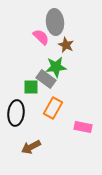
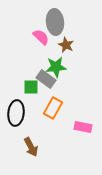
brown arrow: rotated 90 degrees counterclockwise
